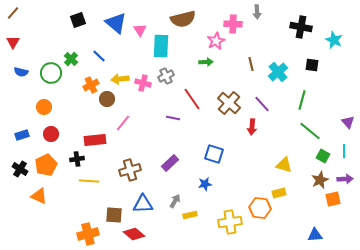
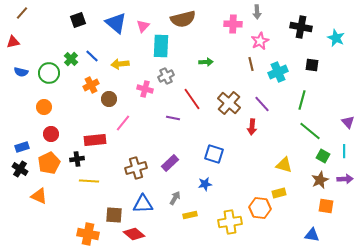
brown line at (13, 13): moved 9 px right
pink triangle at (140, 30): moved 3 px right, 4 px up; rotated 16 degrees clockwise
cyan star at (334, 40): moved 2 px right, 2 px up
pink star at (216, 41): moved 44 px right
red triangle at (13, 42): rotated 48 degrees clockwise
blue line at (99, 56): moved 7 px left
cyan cross at (278, 72): rotated 18 degrees clockwise
green circle at (51, 73): moved 2 px left
yellow arrow at (120, 79): moved 15 px up
pink cross at (143, 83): moved 2 px right, 6 px down
brown circle at (107, 99): moved 2 px right
blue rectangle at (22, 135): moved 12 px down
orange pentagon at (46, 165): moved 3 px right, 2 px up
brown cross at (130, 170): moved 6 px right, 2 px up
orange square at (333, 199): moved 7 px left, 7 px down; rotated 21 degrees clockwise
gray arrow at (175, 201): moved 3 px up
orange cross at (88, 234): rotated 25 degrees clockwise
blue triangle at (315, 235): moved 3 px left; rotated 14 degrees clockwise
